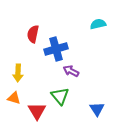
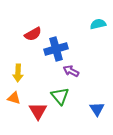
red semicircle: rotated 132 degrees counterclockwise
red triangle: moved 1 px right
